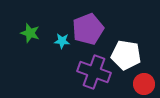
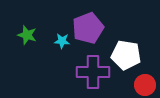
purple pentagon: moved 1 px up
green star: moved 3 px left, 2 px down
purple cross: moved 1 px left; rotated 20 degrees counterclockwise
red circle: moved 1 px right, 1 px down
